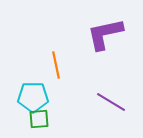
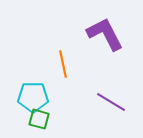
purple L-shape: rotated 75 degrees clockwise
orange line: moved 7 px right, 1 px up
green square: rotated 20 degrees clockwise
